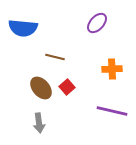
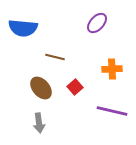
red square: moved 8 px right
